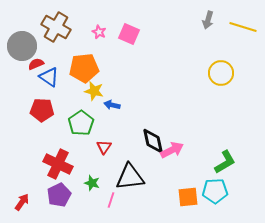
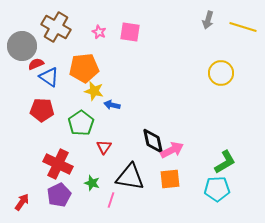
pink square: moved 1 px right, 2 px up; rotated 15 degrees counterclockwise
black triangle: rotated 16 degrees clockwise
cyan pentagon: moved 2 px right, 2 px up
orange square: moved 18 px left, 18 px up
